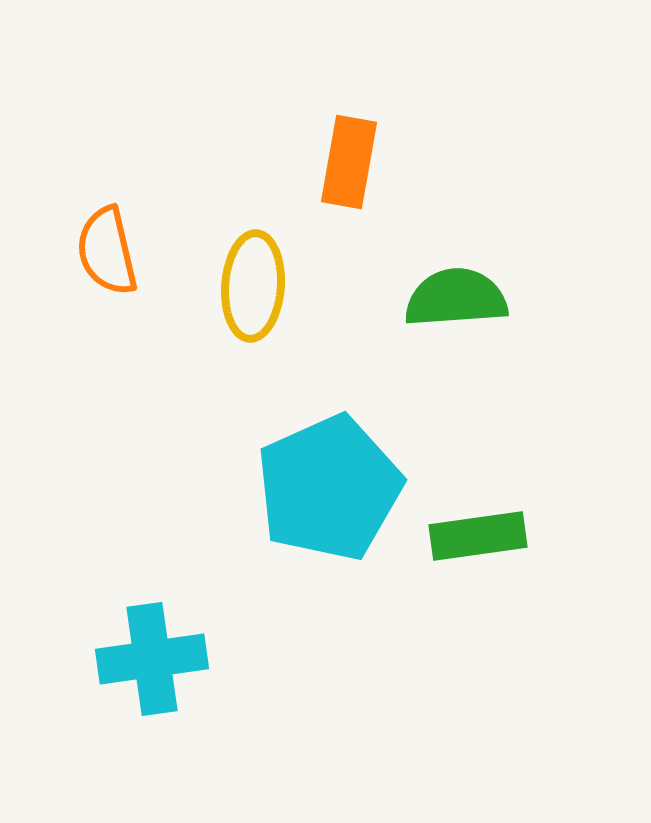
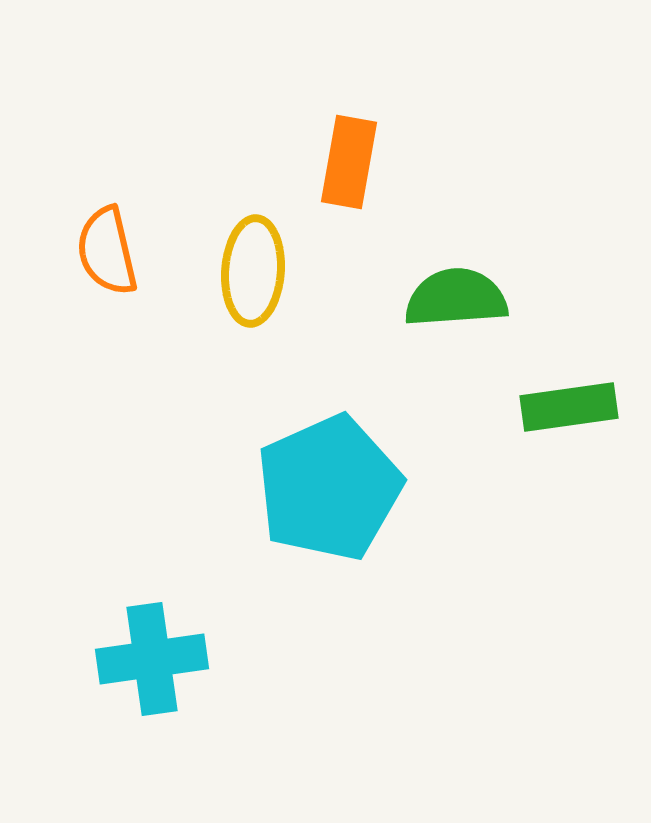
yellow ellipse: moved 15 px up
green rectangle: moved 91 px right, 129 px up
